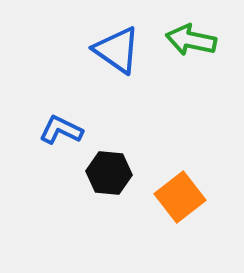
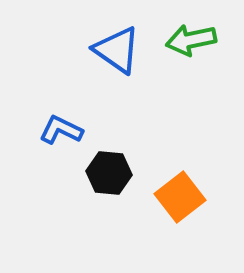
green arrow: rotated 24 degrees counterclockwise
